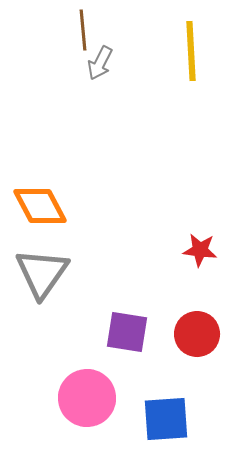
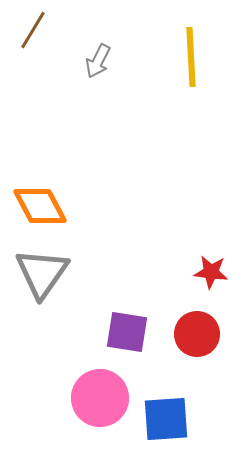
brown line: moved 50 px left; rotated 36 degrees clockwise
yellow line: moved 6 px down
gray arrow: moved 2 px left, 2 px up
red star: moved 11 px right, 22 px down
pink circle: moved 13 px right
